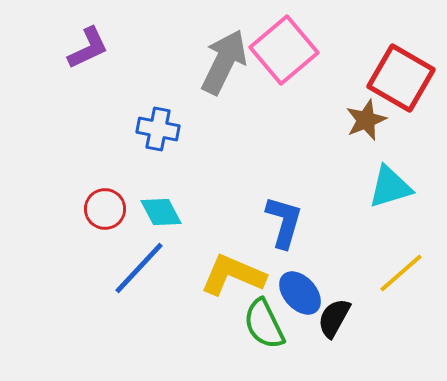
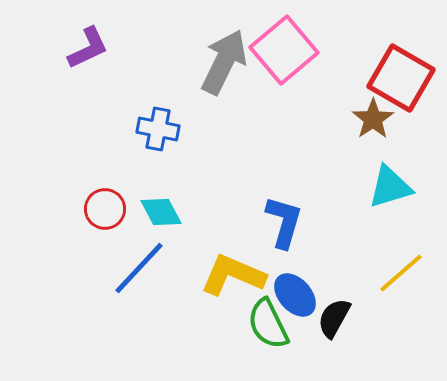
brown star: moved 7 px right, 1 px up; rotated 12 degrees counterclockwise
blue ellipse: moved 5 px left, 2 px down
green semicircle: moved 4 px right
